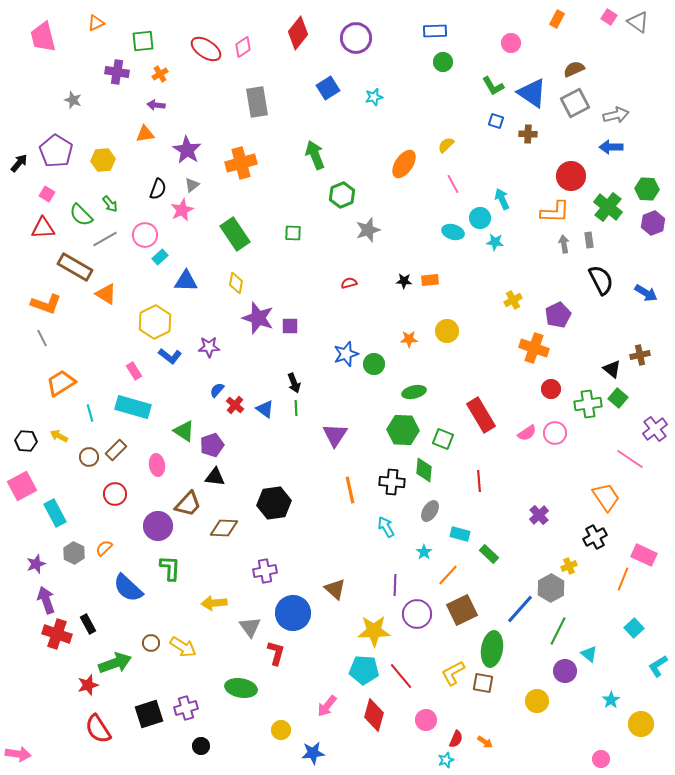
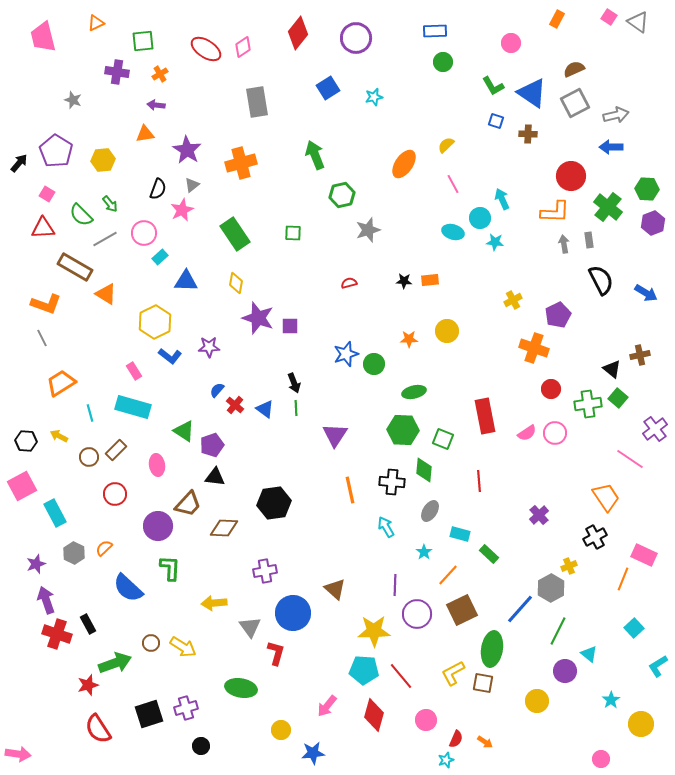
green hexagon at (342, 195): rotated 10 degrees clockwise
pink circle at (145, 235): moved 1 px left, 2 px up
red rectangle at (481, 415): moved 4 px right, 1 px down; rotated 20 degrees clockwise
